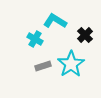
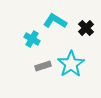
black cross: moved 1 px right, 7 px up
cyan cross: moved 3 px left
